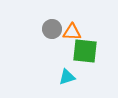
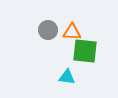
gray circle: moved 4 px left, 1 px down
cyan triangle: rotated 24 degrees clockwise
